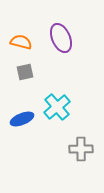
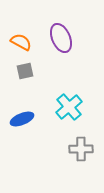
orange semicircle: rotated 15 degrees clockwise
gray square: moved 1 px up
cyan cross: moved 12 px right
